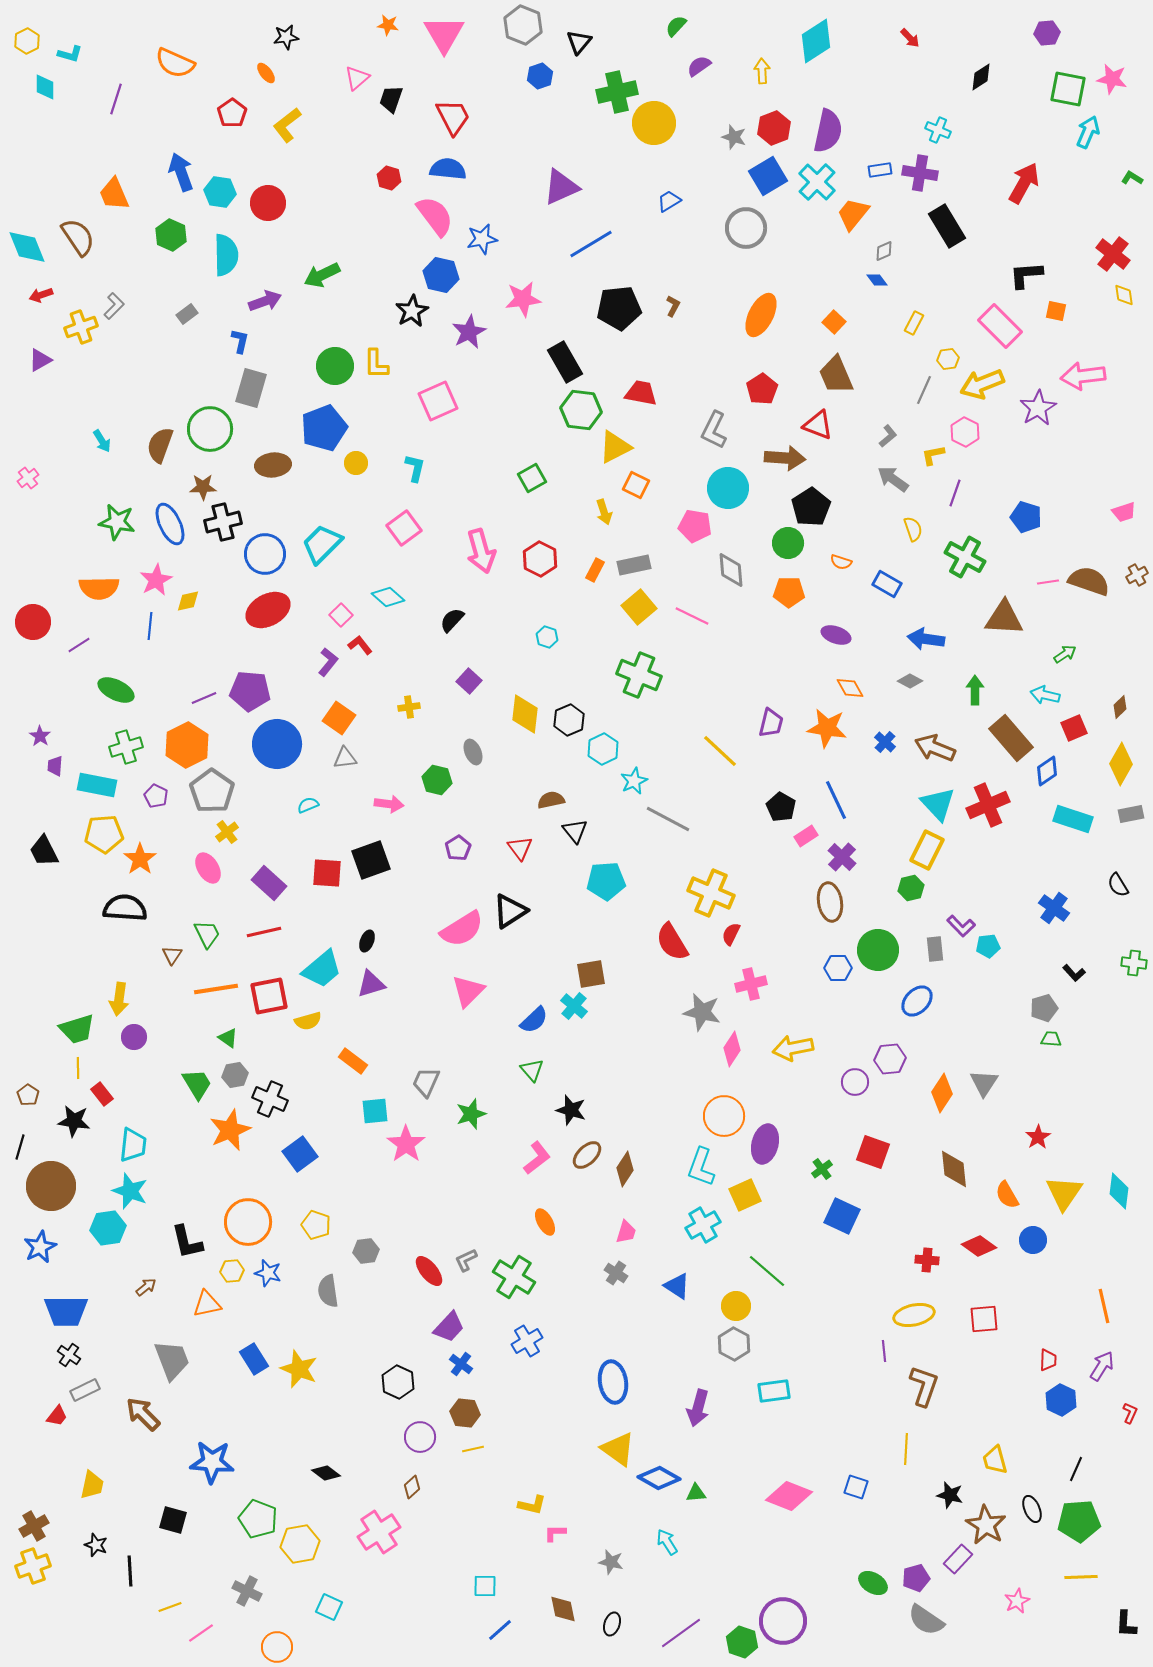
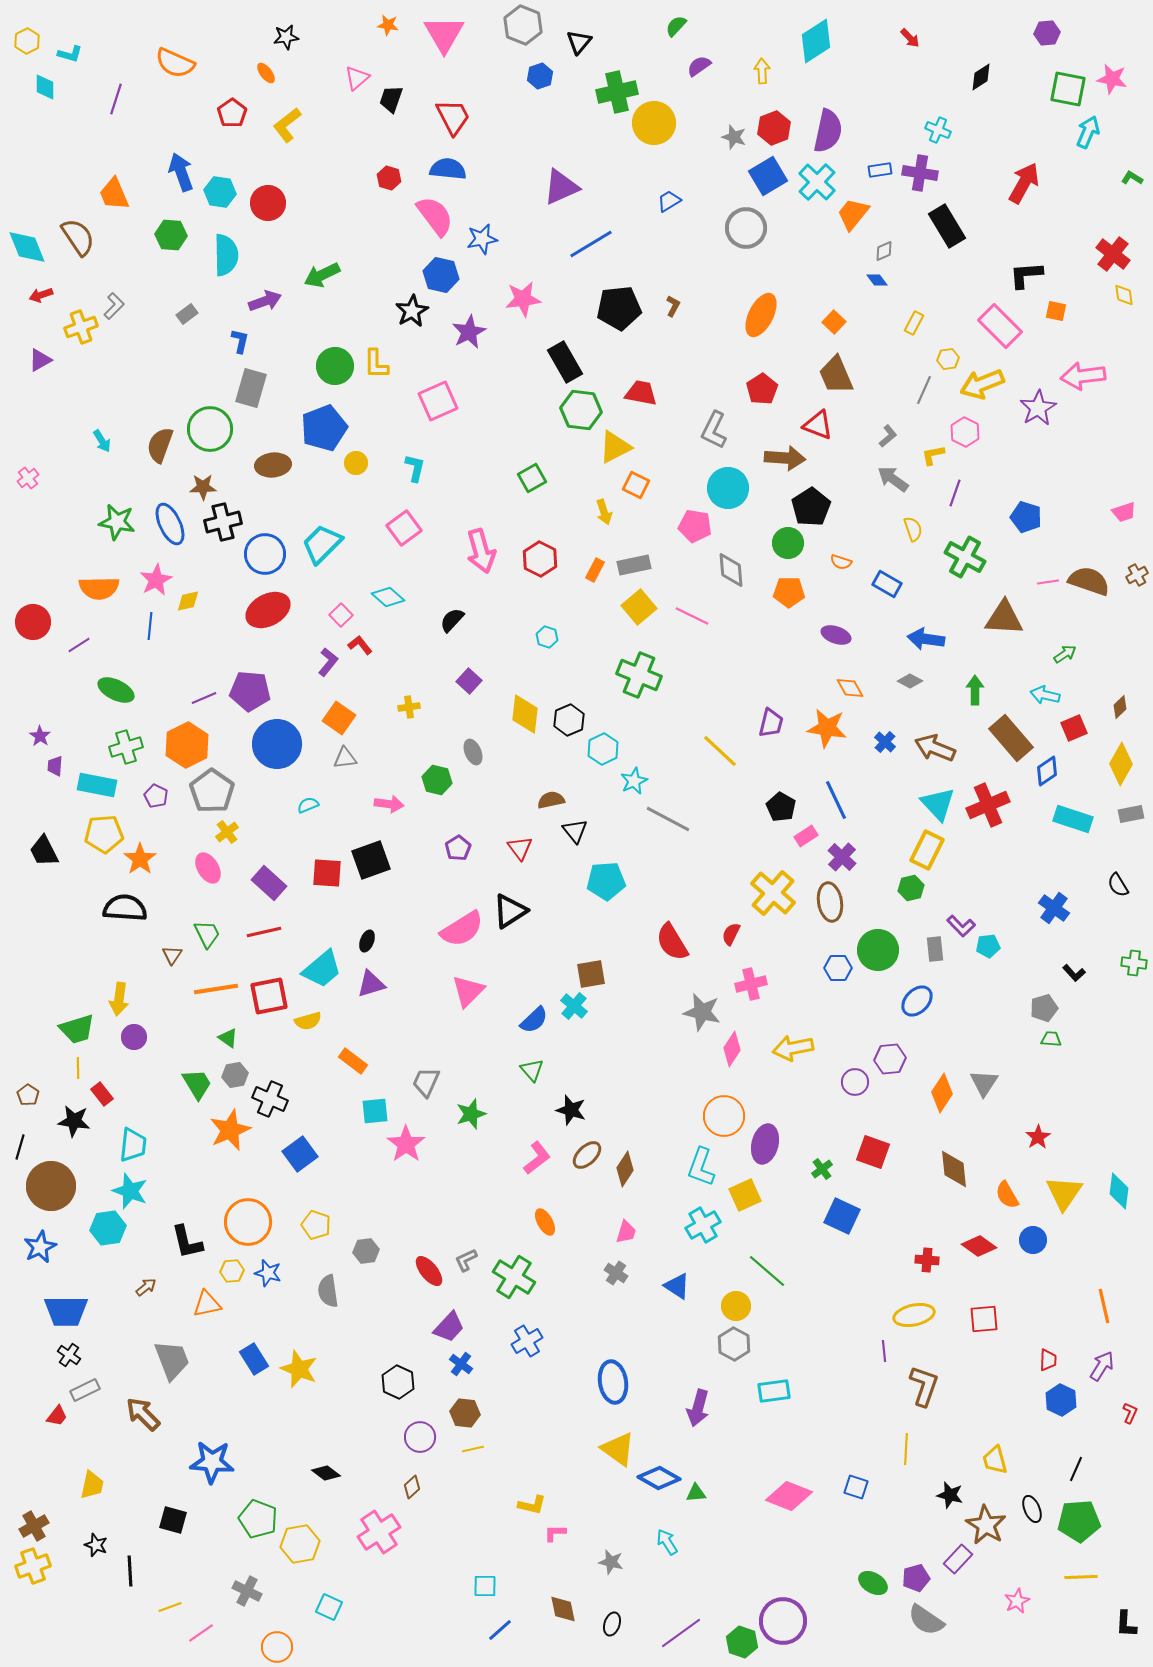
green hexagon at (171, 235): rotated 20 degrees counterclockwise
yellow cross at (711, 893): moved 62 px right; rotated 18 degrees clockwise
